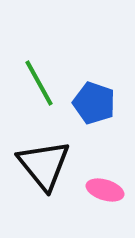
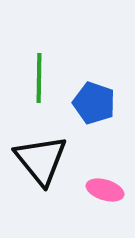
green line: moved 5 px up; rotated 30 degrees clockwise
black triangle: moved 3 px left, 5 px up
